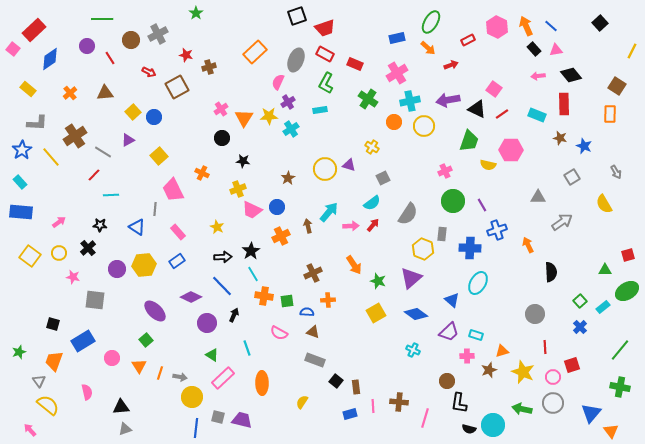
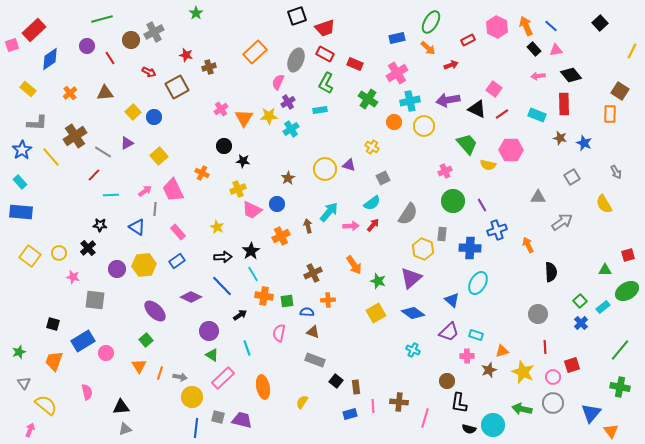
green line at (102, 19): rotated 15 degrees counterclockwise
gray cross at (158, 34): moved 4 px left, 2 px up
pink square at (13, 49): moved 1 px left, 4 px up; rotated 32 degrees clockwise
brown square at (617, 86): moved 3 px right, 5 px down
black circle at (222, 138): moved 2 px right, 8 px down
purple triangle at (128, 140): moved 1 px left, 3 px down
green trapezoid at (469, 141): moved 2 px left, 3 px down; rotated 60 degrees counterclockwise
blue star at (584, 146): moved 3 px up
blue circle at (277, 207): moved 3 px up
pink arrow at (59, 222): moved 86 px right, 31 px up
blue diamond at (416, 314): moved 3 px left, 1 px up
gray circle at (535, 314): moved 3 px right
black arrow at (234, 315): moved 6 px right; rotated 32 degrees clockwise
purple circle at (207, 323): moved 2 px right, 8 px down
blue cross at (580, 327): moved 1 px right, 4 px up
pink semicircle at (279, 333): rotated 72 degrees clockwise
pink circle at (112, 358): moved 6 px left, 5 px up
gray triangle at (39, 381): moved 15 px left, 2 px down
orange ellipse at (262, 383): moved 1 px right, 4 px down; rotated 10 degrees counterclockwise
yellow semicircle at (48, 405): moved 2 px left
pink arrow at (30, 430): rotated 64 degrees clockwise
